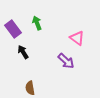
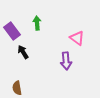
green arrow: rotated 16 degrees clockwise
purple rectangle: moved 1 px left, 2 px down
purple arrow: rotated 42 degrees clockwise
brown semicircle: moved 13 px left
